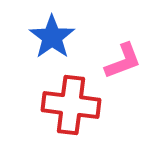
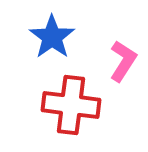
pink L-shape: rotated 36 degrees counterclockwise
